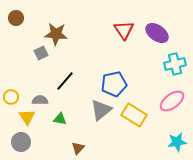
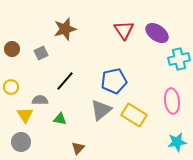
brown circle: moved 4 px left, 31 px down
brown star: moved 9 px right, 5 px up; rotated 20 degrees counterclockwise
cyan cross: moved 4 px right, 5 px up
blue pentagon: moved 3 px up
yellow circle: moved 10 px up
pink ellipse: rotated 60 degrees counterclockwise
yellow triangle: moved 2 px left, 2 px up
